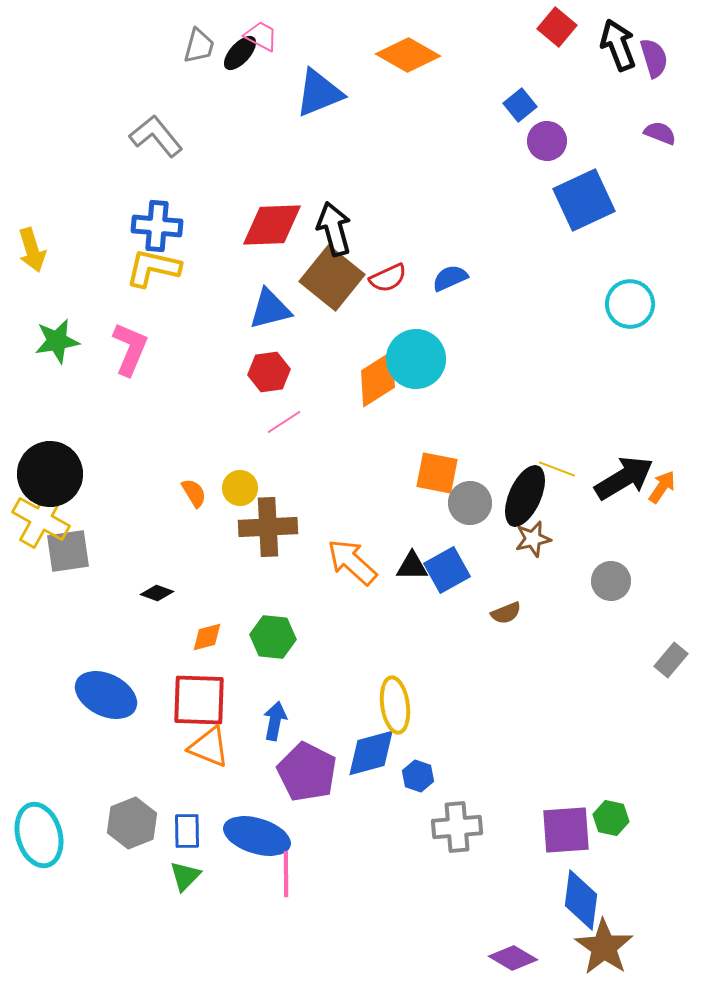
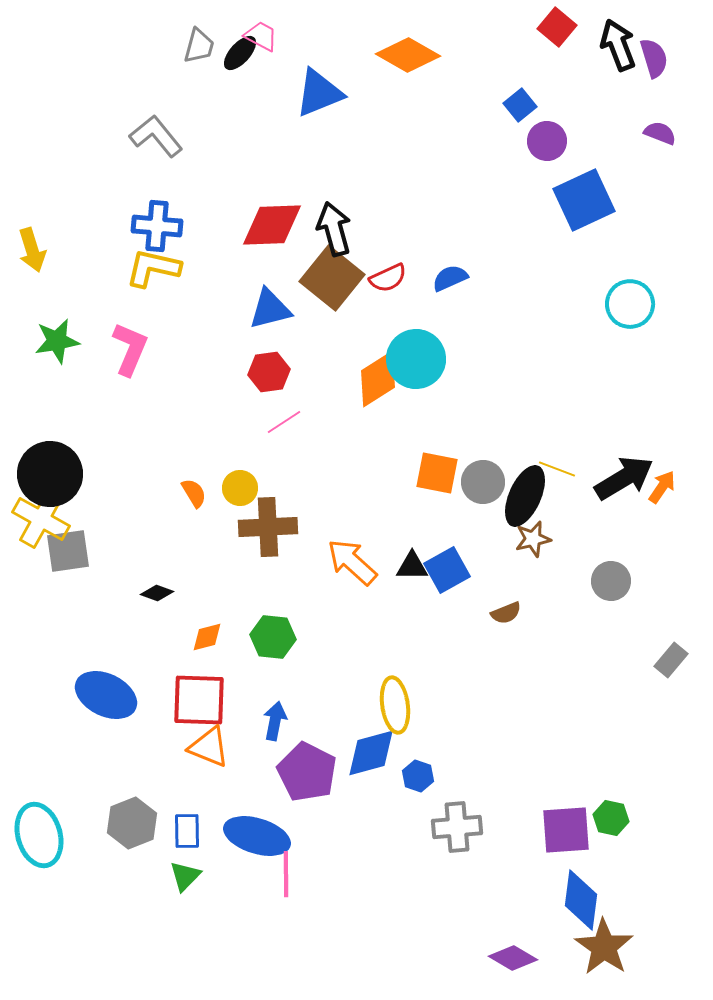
gray circle at (470, 503): moved 13 px right, 21 px up
